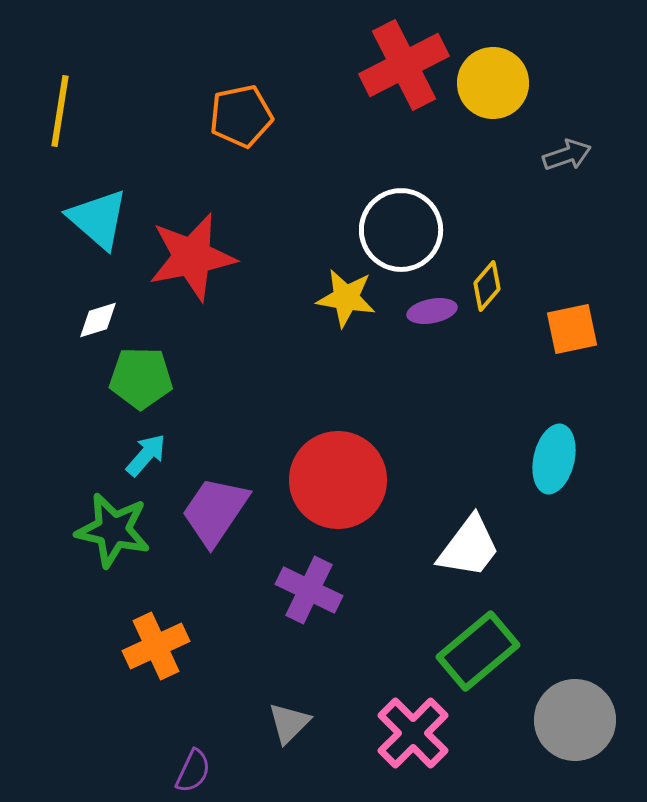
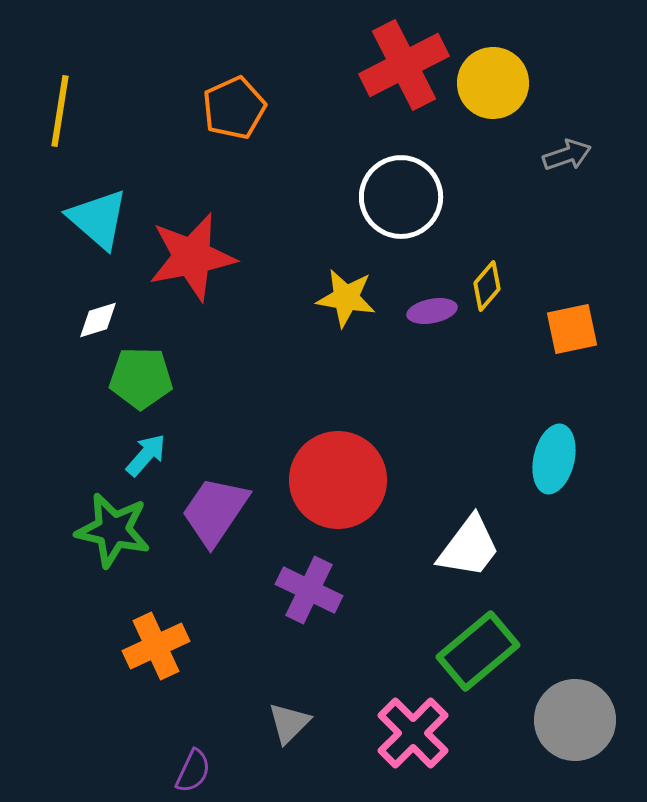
orange pentagon: moved 7 px left, 8 px up; rotated 12 degrees counterclockwise
white circle: moved 33 px up
